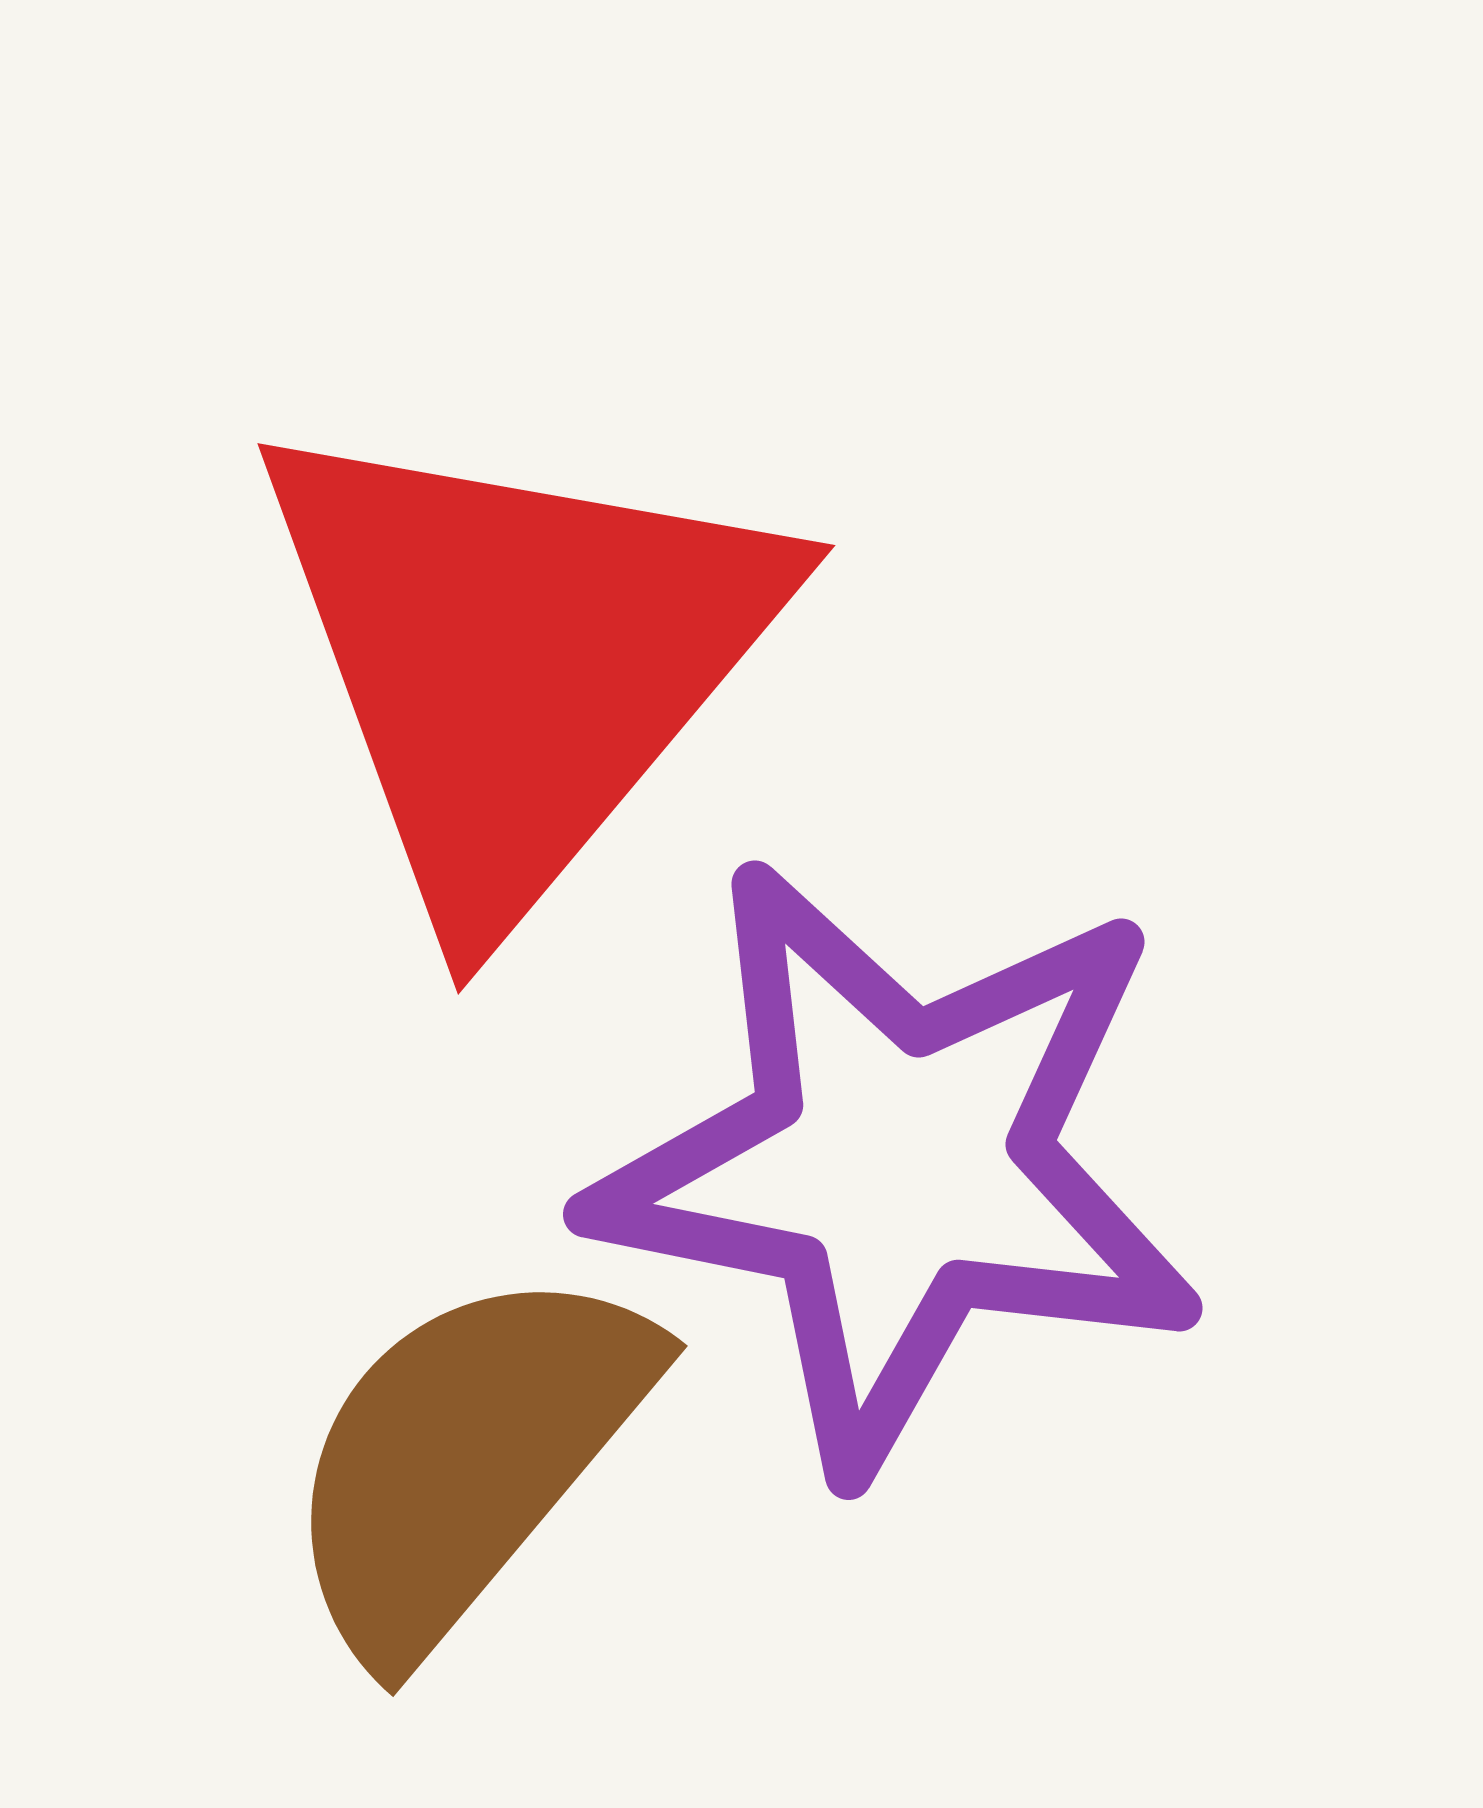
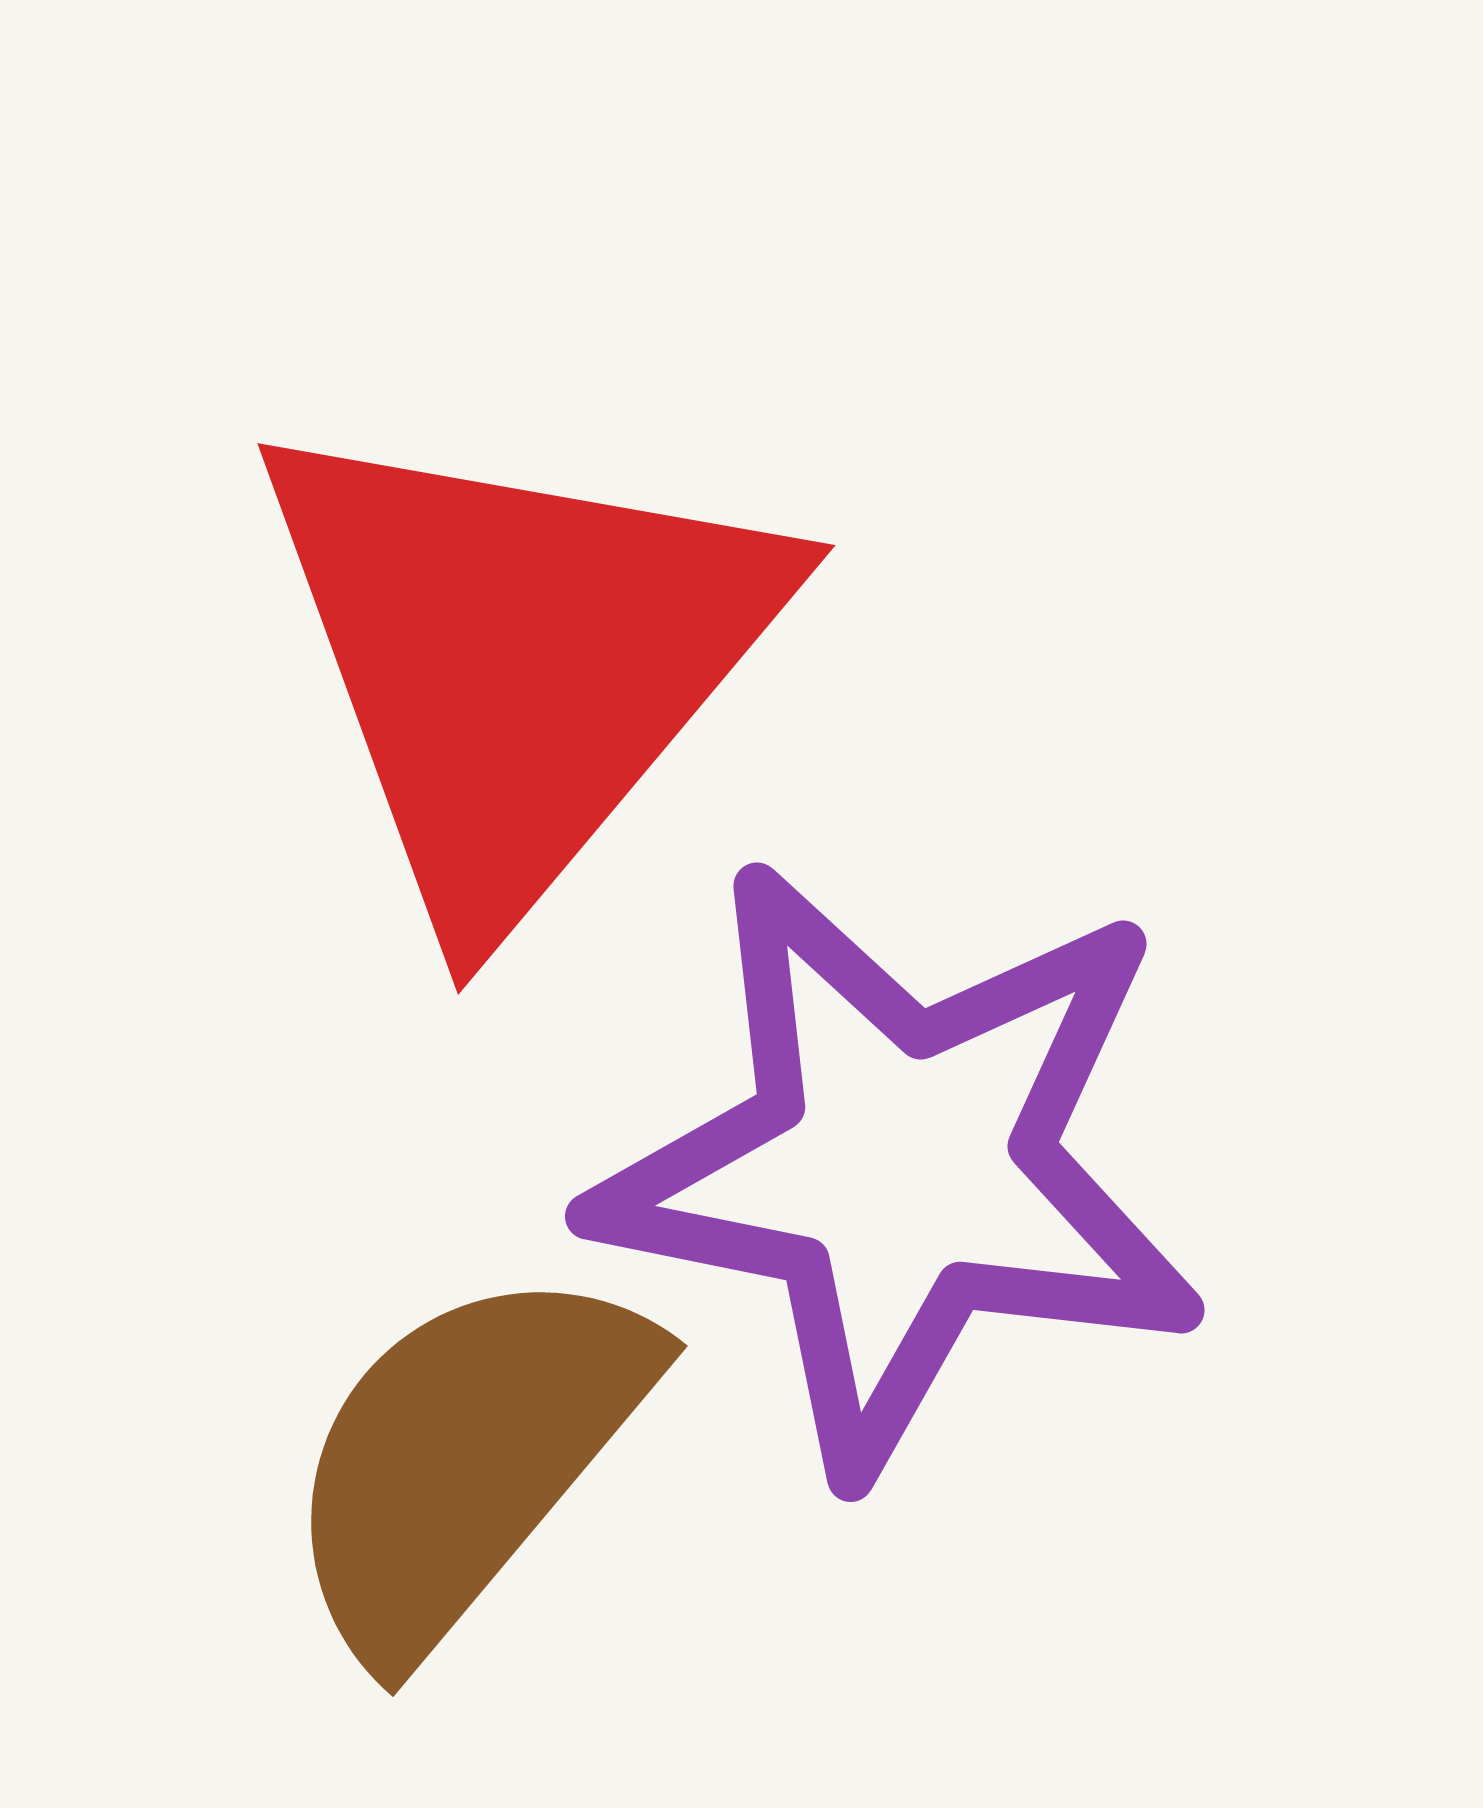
purple star: moved 2 px right, 2 px down
